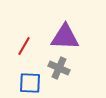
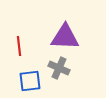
red line: moved 5 px left; rotated 36 degrees counterclockwise
blue square: moved 2 px up; rotated 10 degrees counterclockwise
